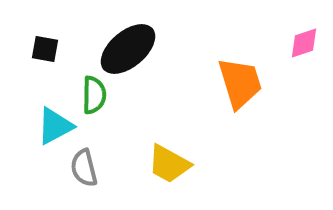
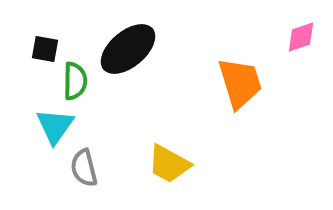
pink diamond: moved 3 px left, 6 px up
green semicircle: moved 19 px left, 14 px up
cyan triangle: rotated 27 degrees counterclockwise
